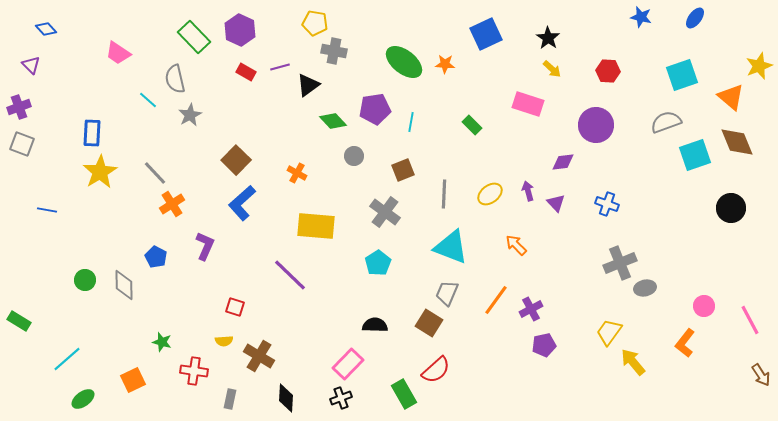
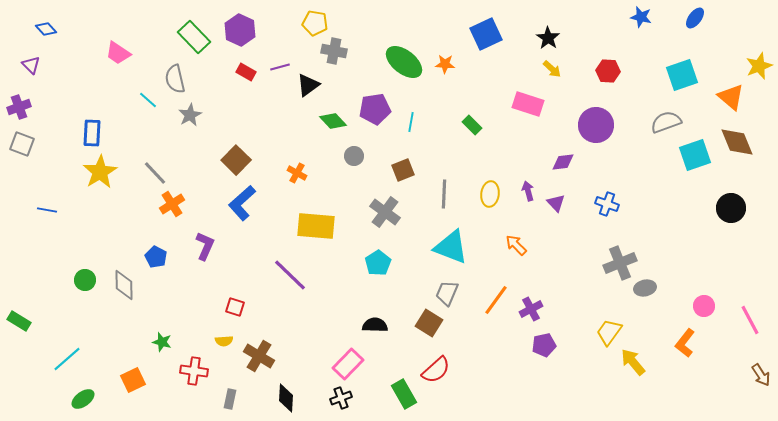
yellow ellipse at (490, 194): rotated 45 degrees counterclockwise
